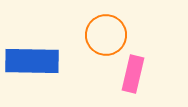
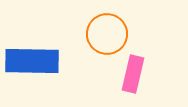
orange circle: moved 1 px right, 1 px up
